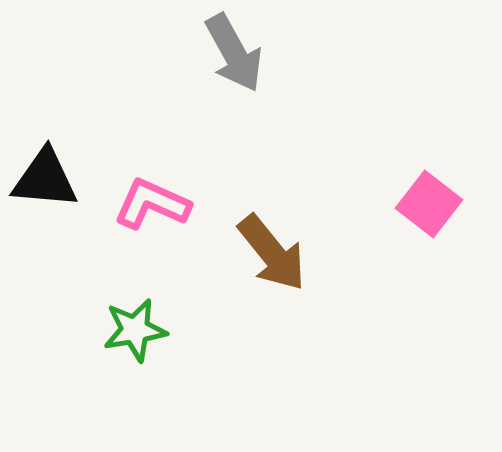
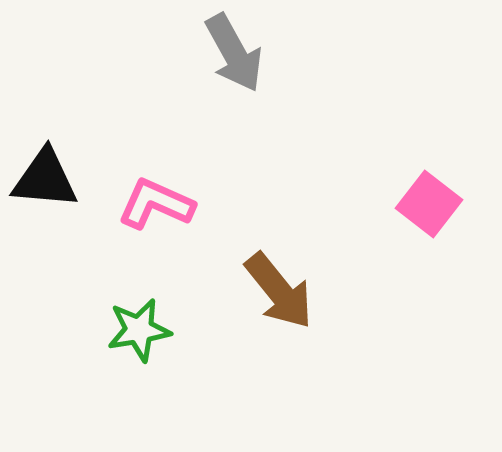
pink L-shape: moved 4 px right
brown arrow: moved 7 px right, 38 px down
green star: moved 4 px right
